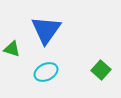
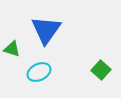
cyan ellipse: moved 7 px left
